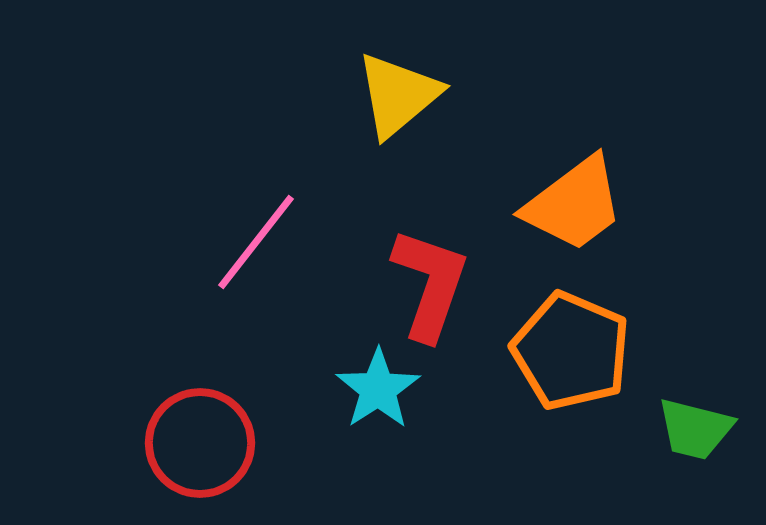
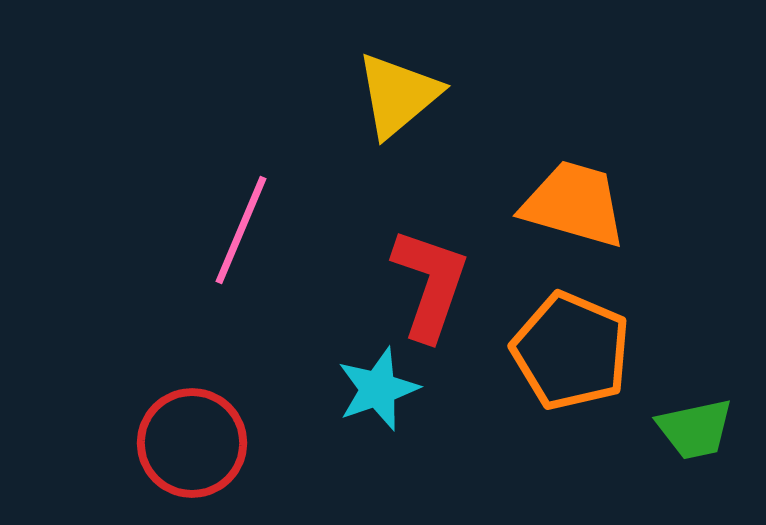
orange trapezoid: rotated 127 degrees counterclockwise
pink line: moved 15 px left, 12 px up; rotated 15 degrees counterclockwise
cyan star: rotated 14 degrees clockwise
green trapezoid: rotated 26 degrees counterclockwise
red circle: moved 8 px left
